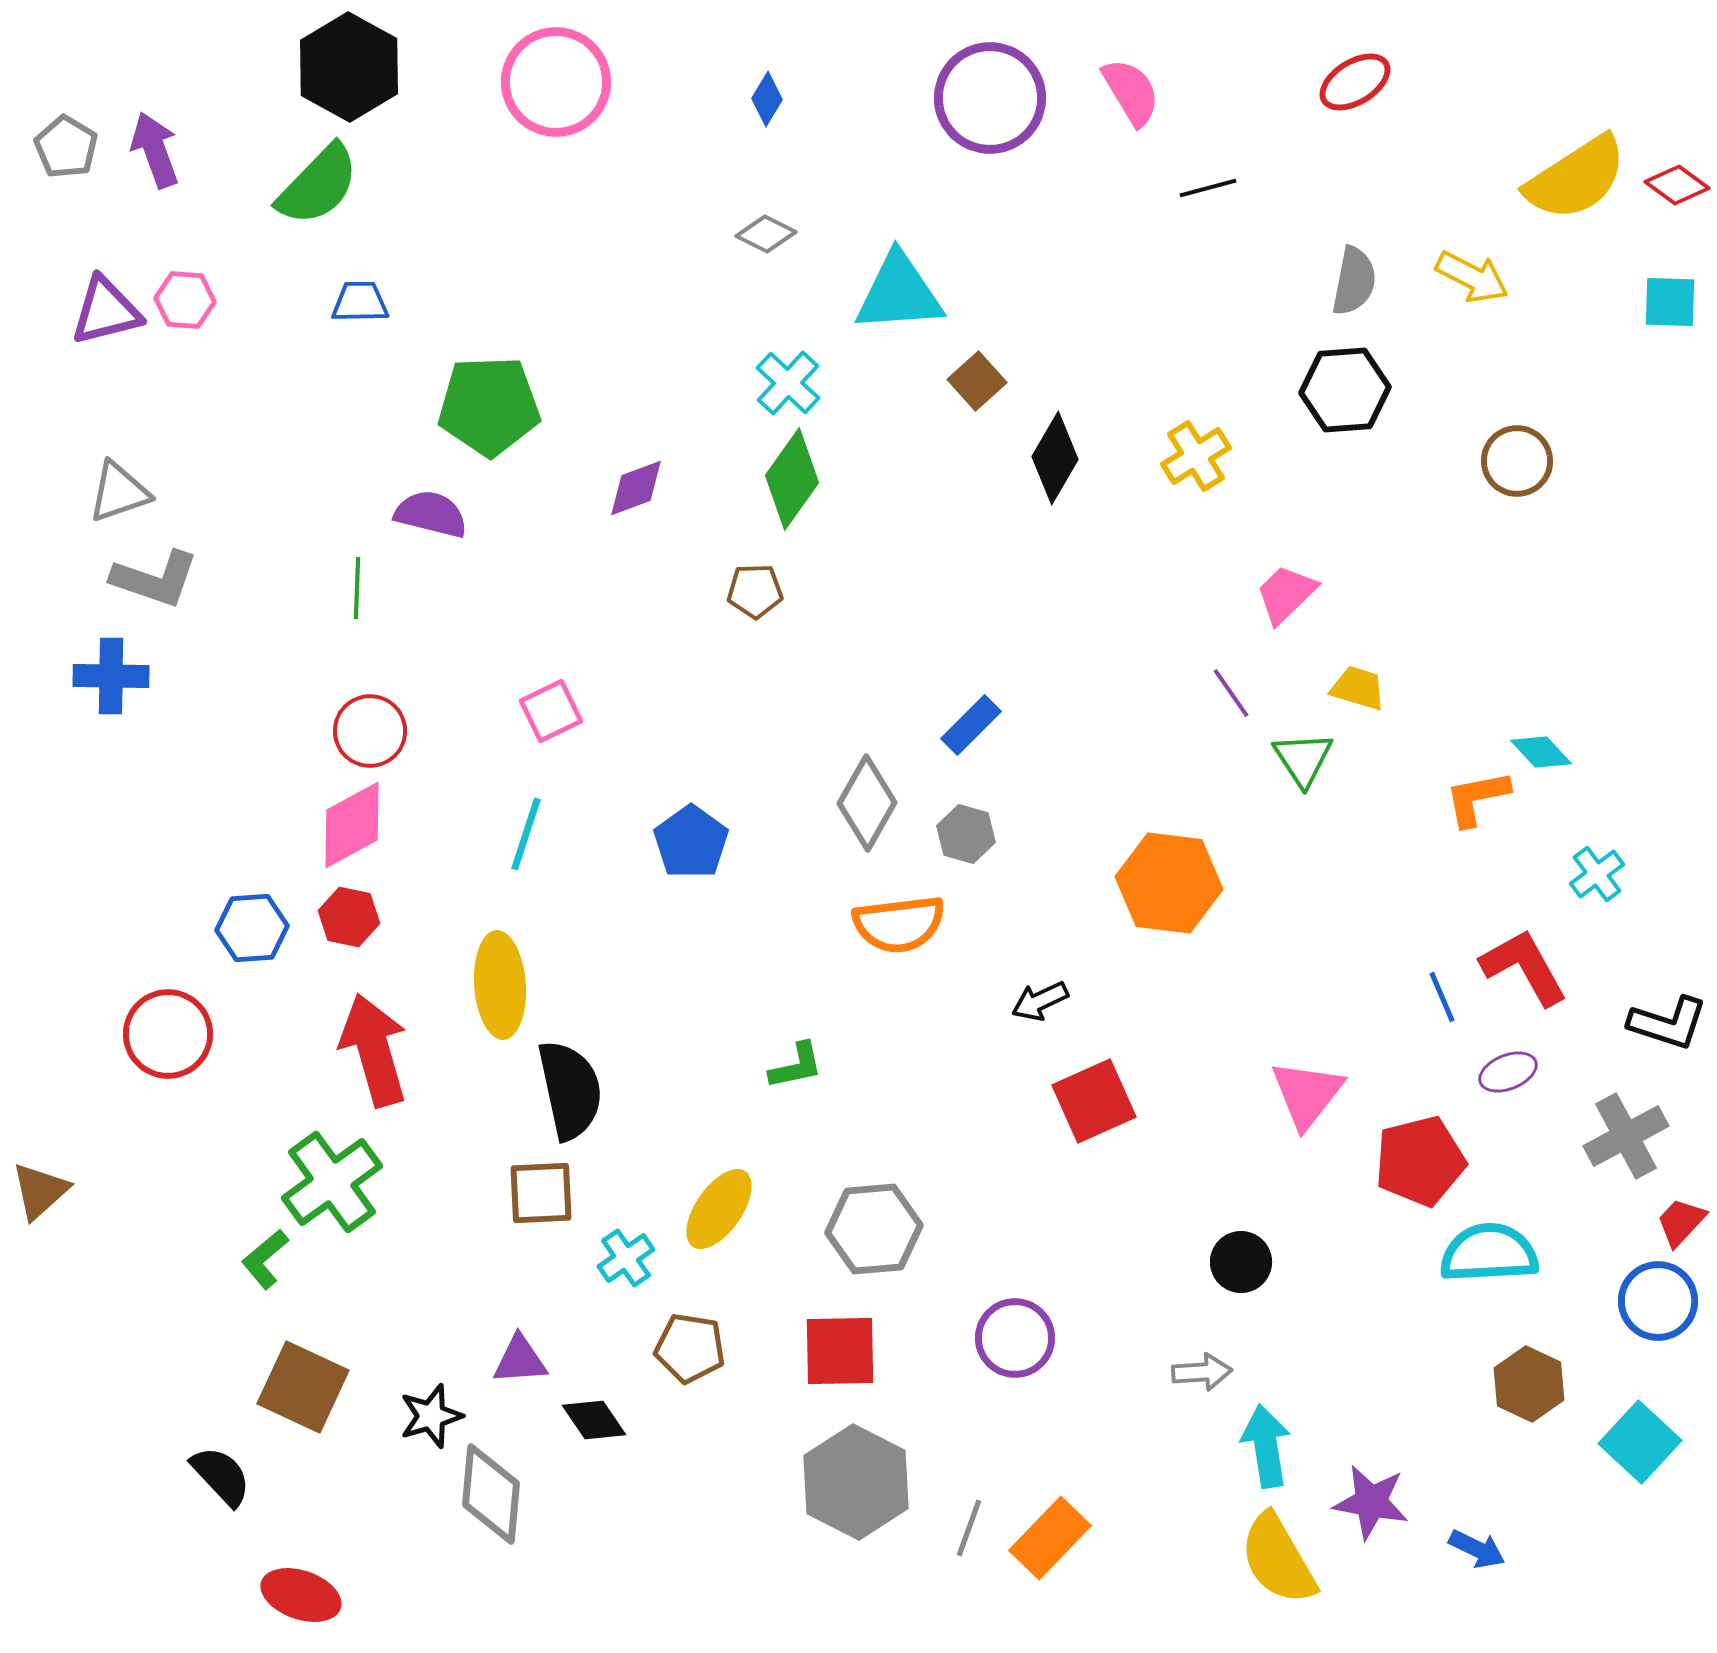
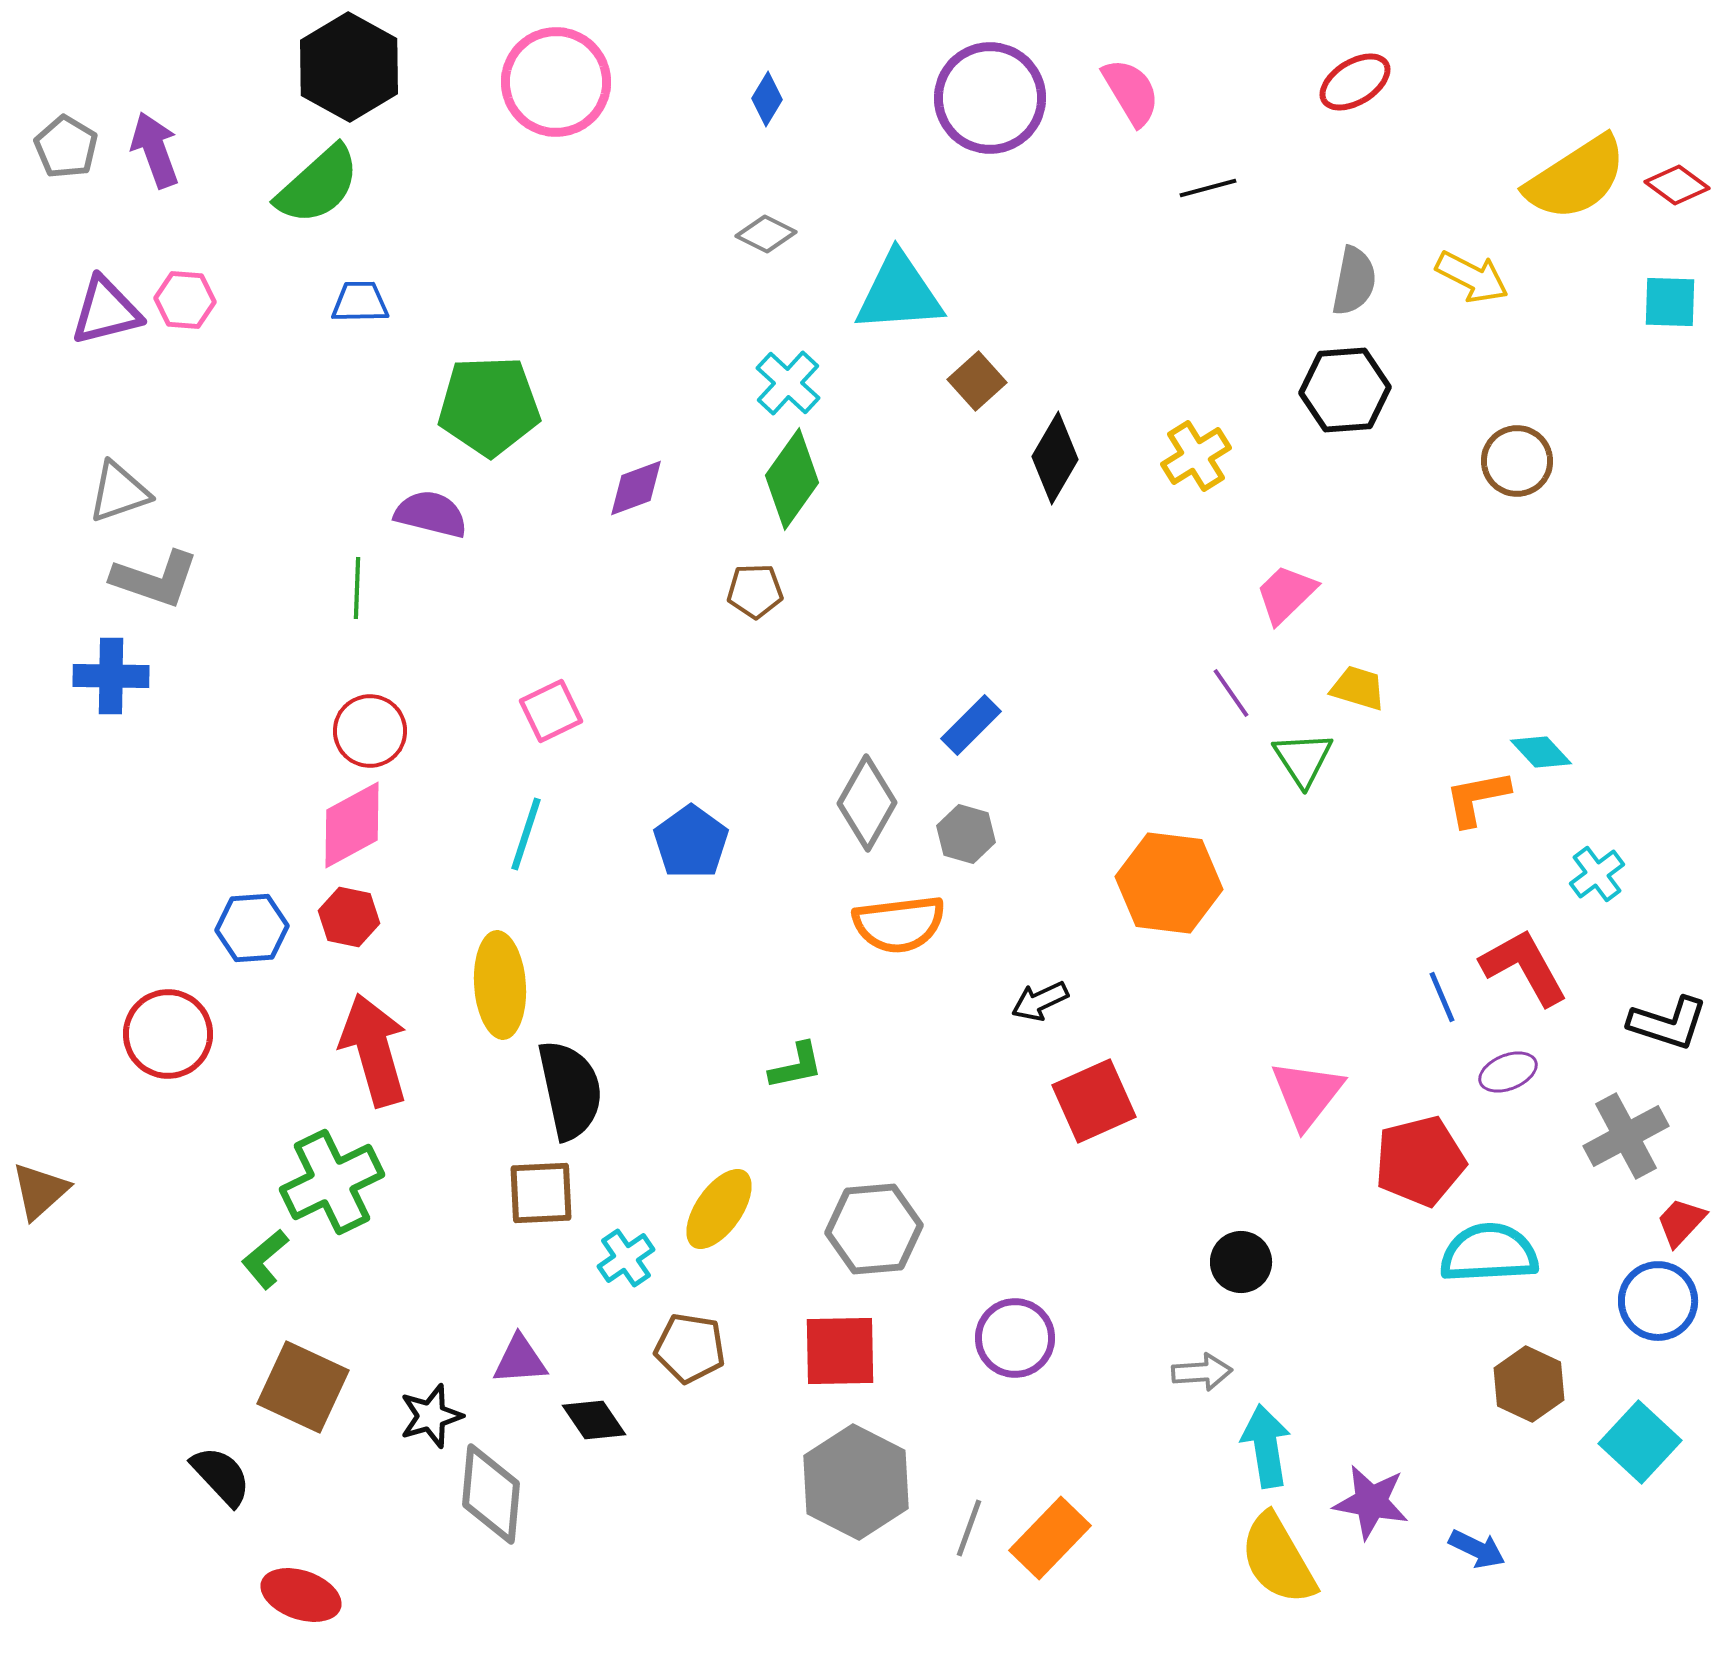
green semicircle at (318, 185): rotated 4 degrees clockwise
green cross at (332, 1182): rotated 10 degrees clockwise
